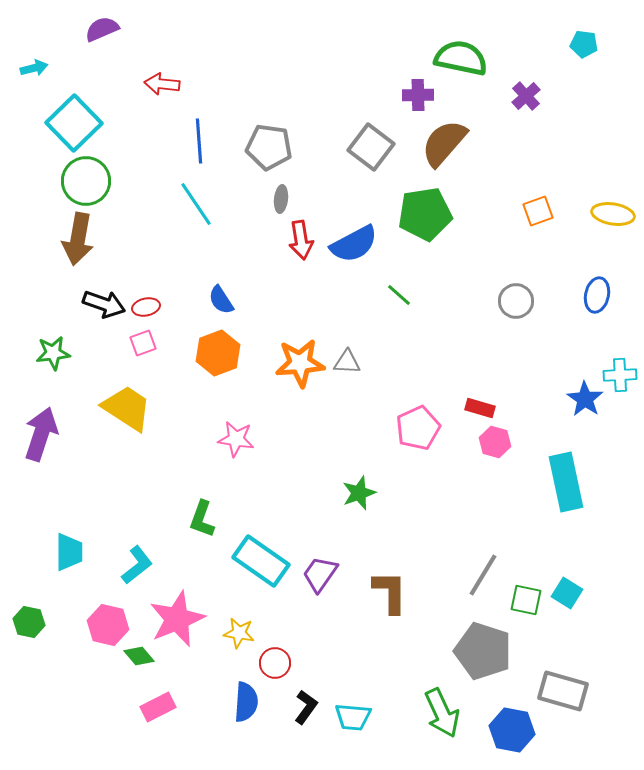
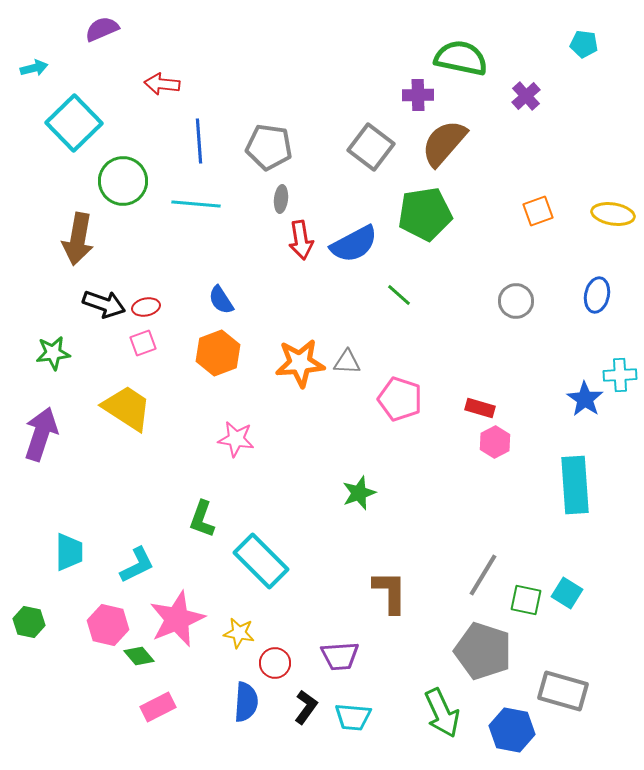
green circle at (86, 181): moved 37 px right
cyan line at (196, 204): rotated 51 degrees counterclockwise
pink pentagon at (418, 428): moved 18 px left, 29 px up; rotated 30 degrees counterclockwise
pink hexagon at (495, 442): rotated 16 degrees clockwise
cyan rectangle at (566, 482): moved 9 px right, 3 px down; rotated 8 degrees clockwise
cyan rectangle at (261, 561): rotated 10 degrees clockwise
cyan L-shape at (137, 565): rotated 12 degrees clockwise
purple trapezoid at (320, 574): moved 20 px right, 82 px down; rotated 129 degrees counterclockwise
